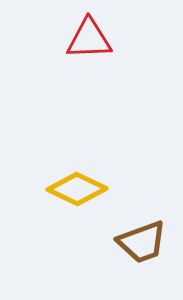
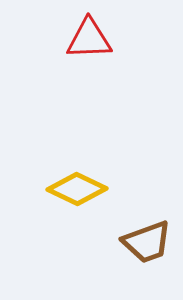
brown trapezoid: moved 5 px right
